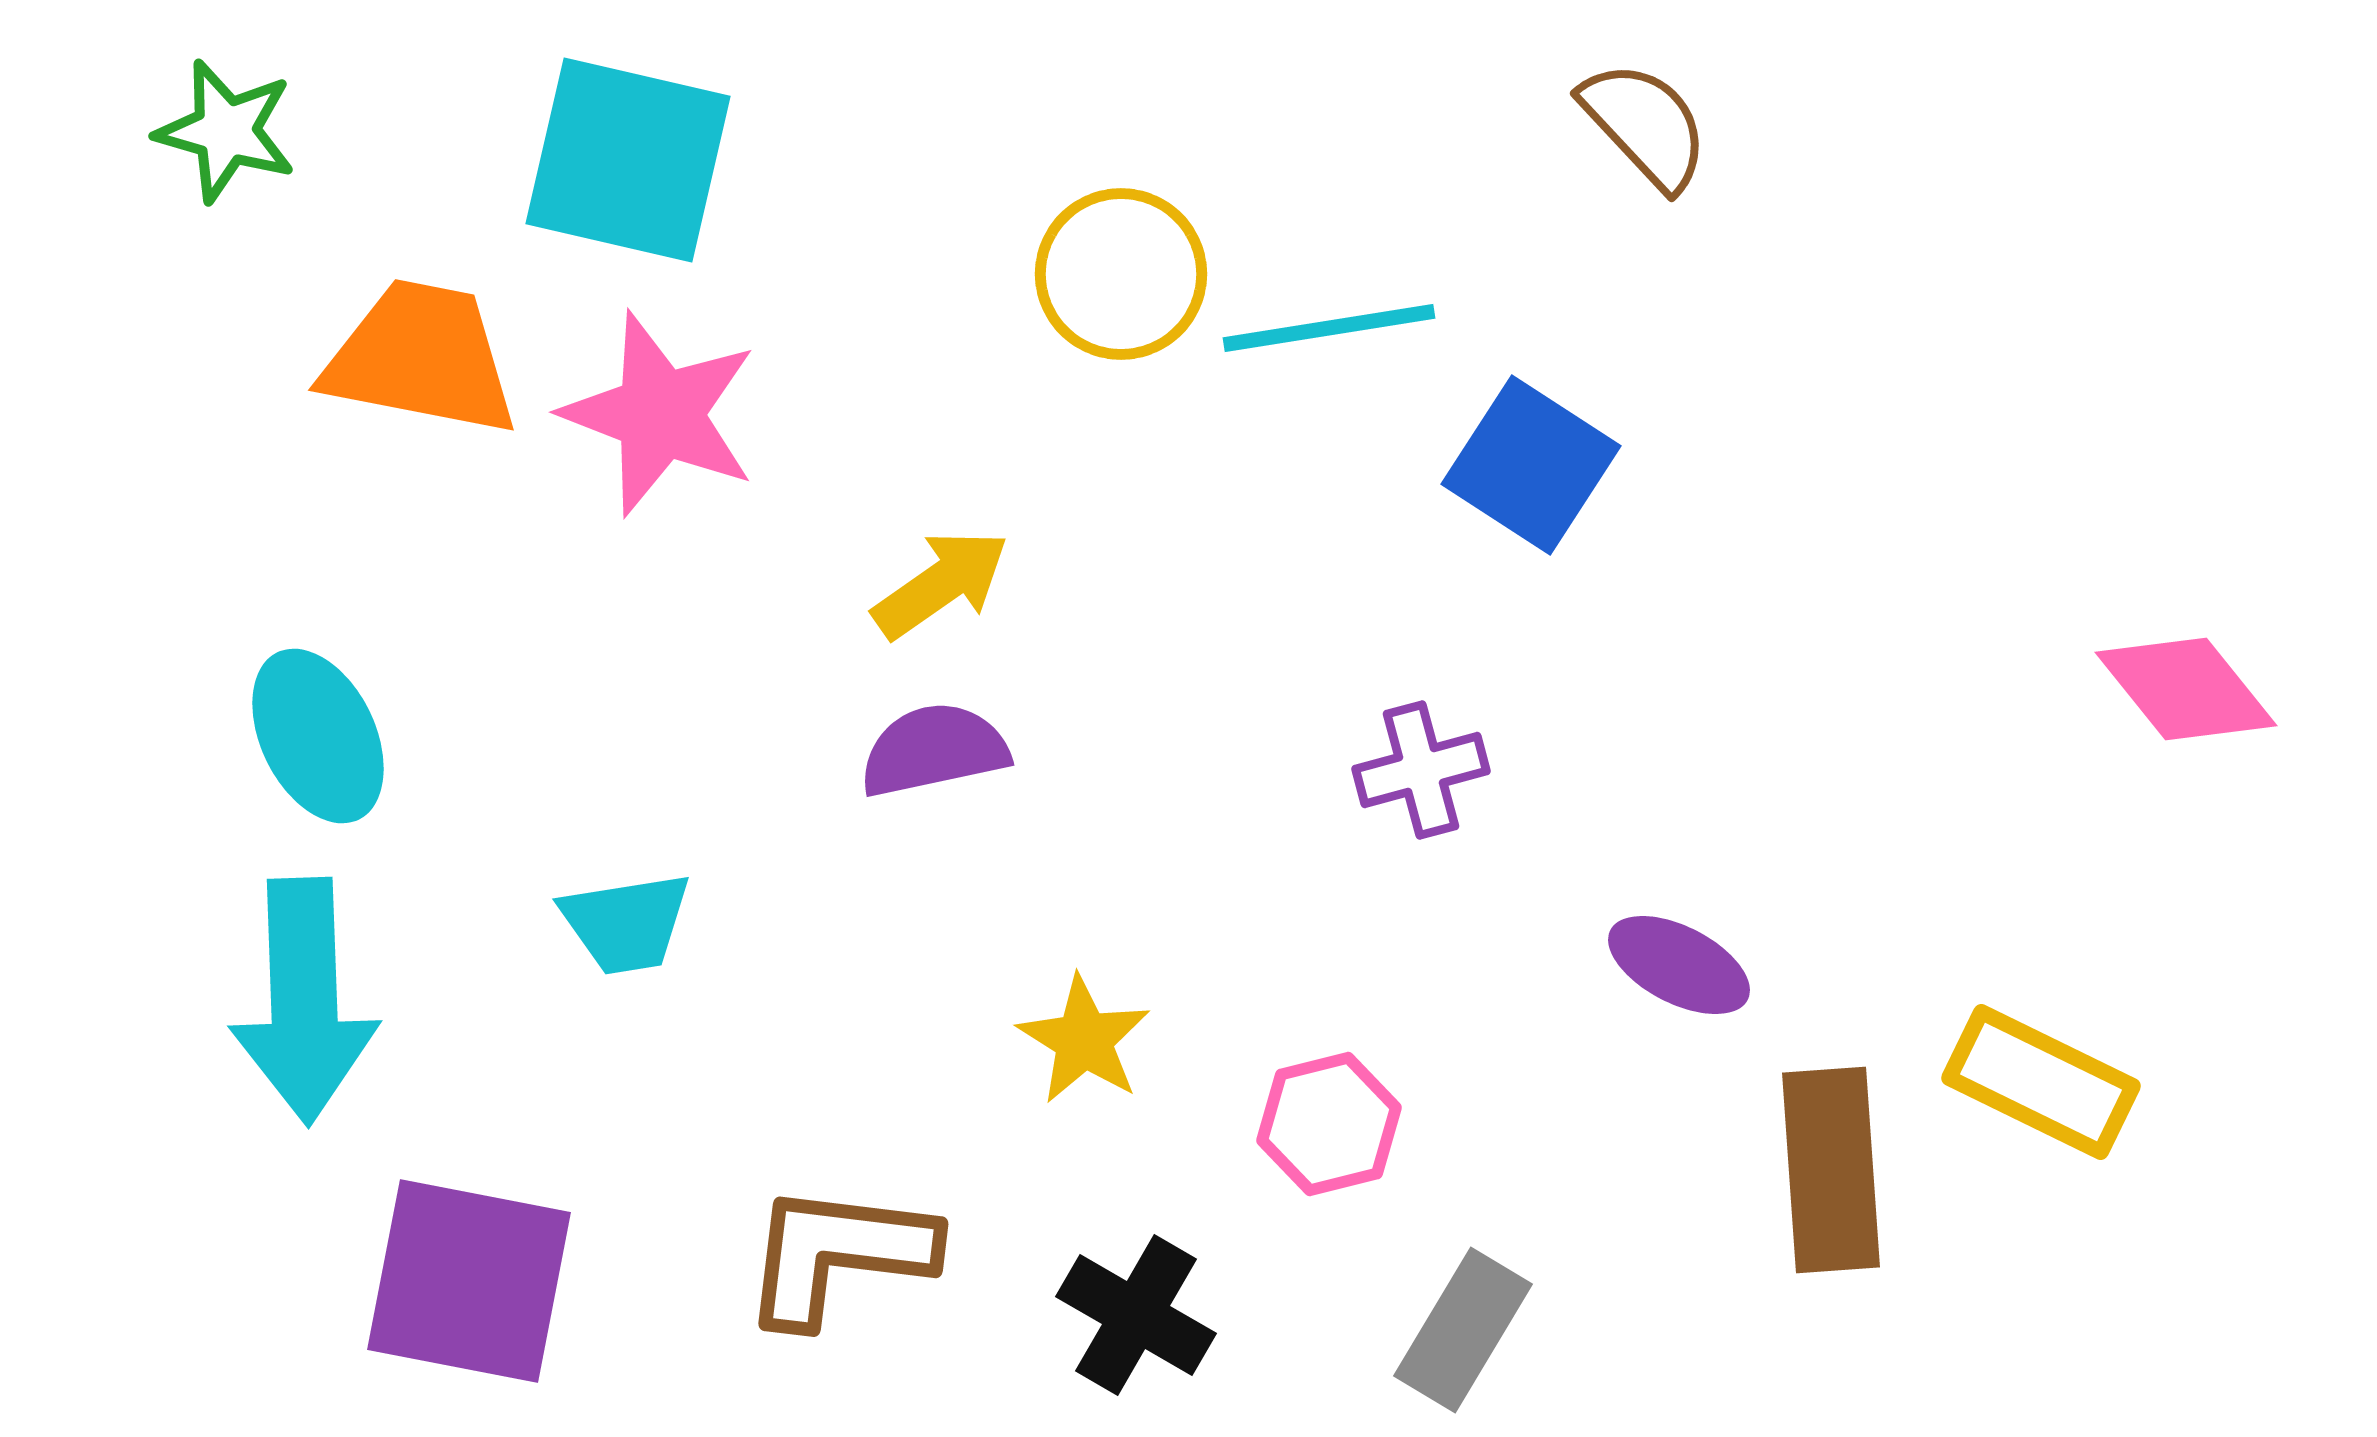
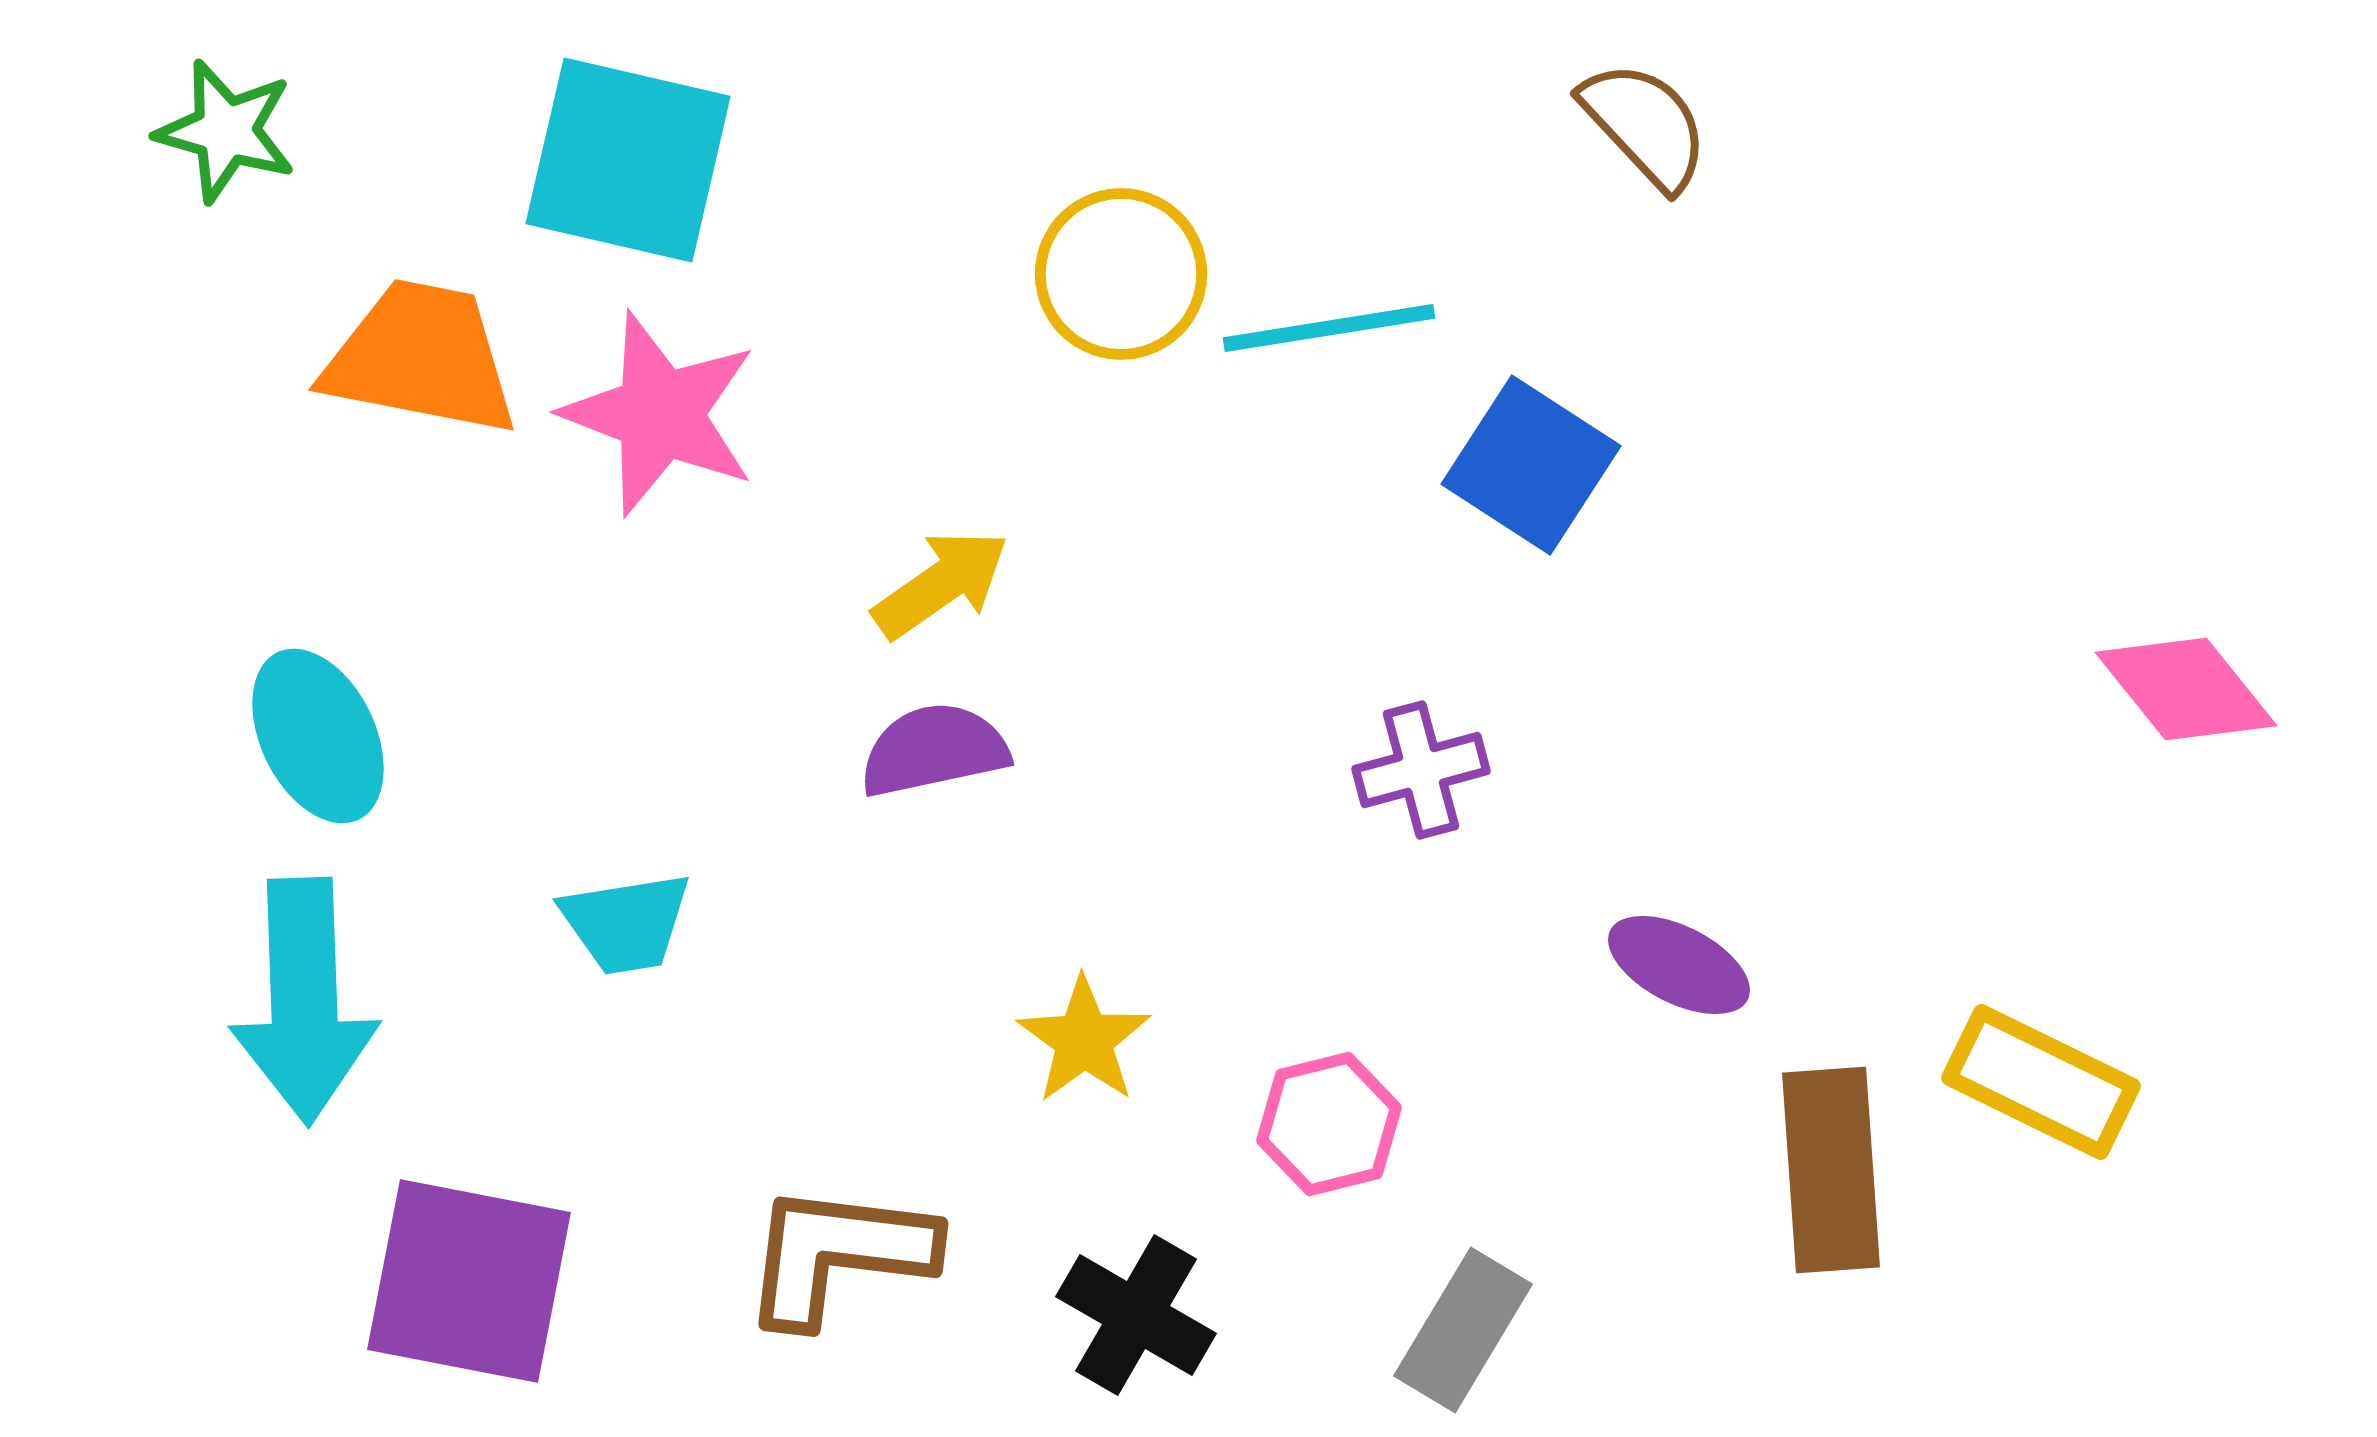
yellow star: rotated 4 degrees clockwise
